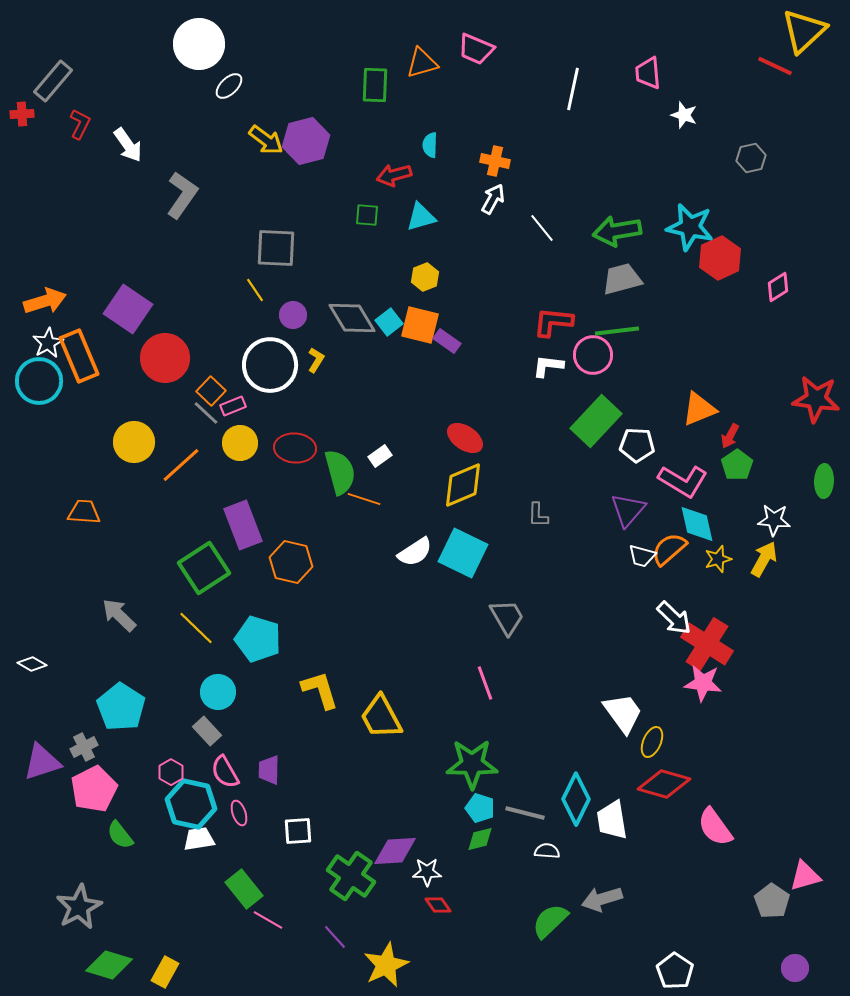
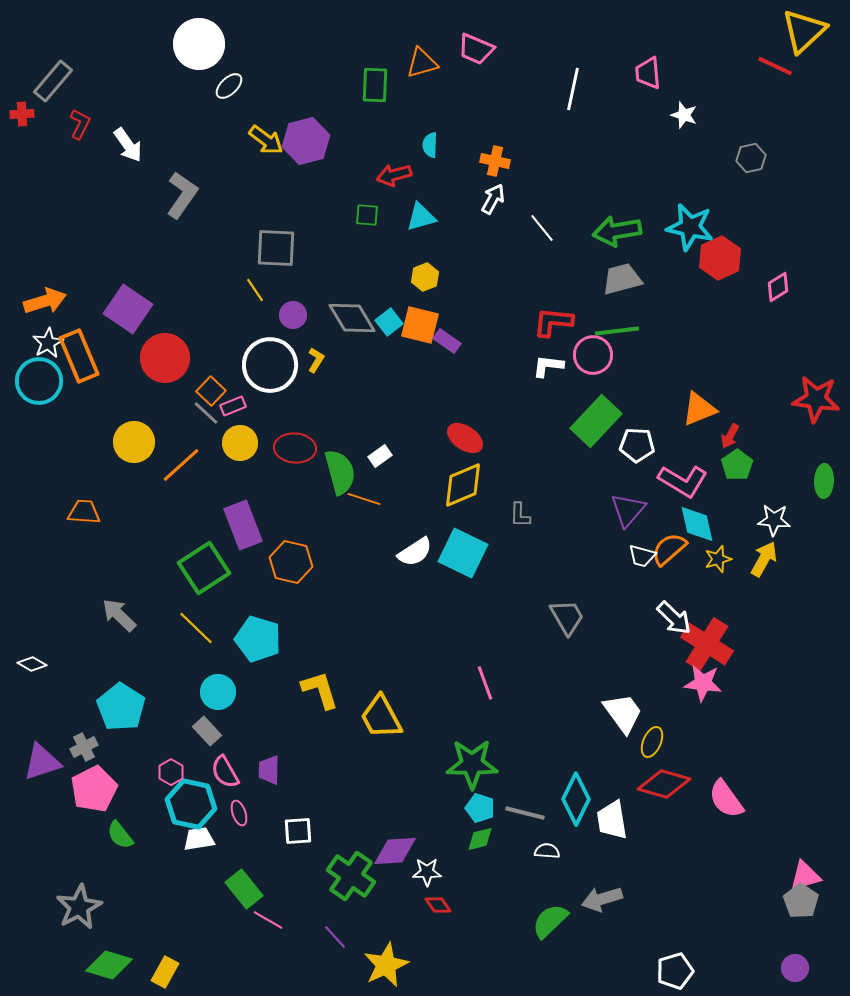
gray L-shape at (538, 515): moved 18 px left
gray trapezoid at (507, 617): moved 60 px right
pink semicircle at (715, 827): moved 11 px right, 28 px up
gray pentagon at (772, 901): moved 29 px right
white pentagon at (675, 971): rotated 21 degrees clockwise
